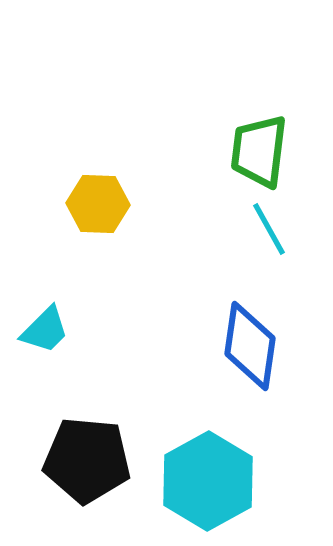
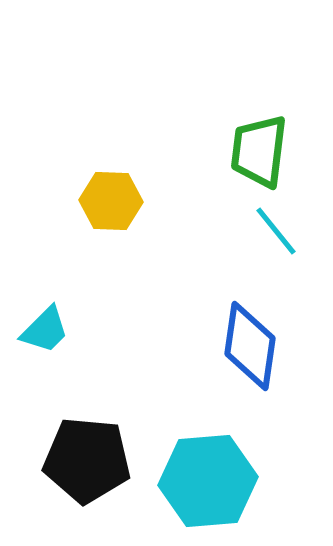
yellow hexagon: moved 13 px right, 3 px up
cyan line: moved 7 px right, 2 px down; rotated 10 degrees counterclockwise
cyan hexagon: rotated 24 degrees clockwise
